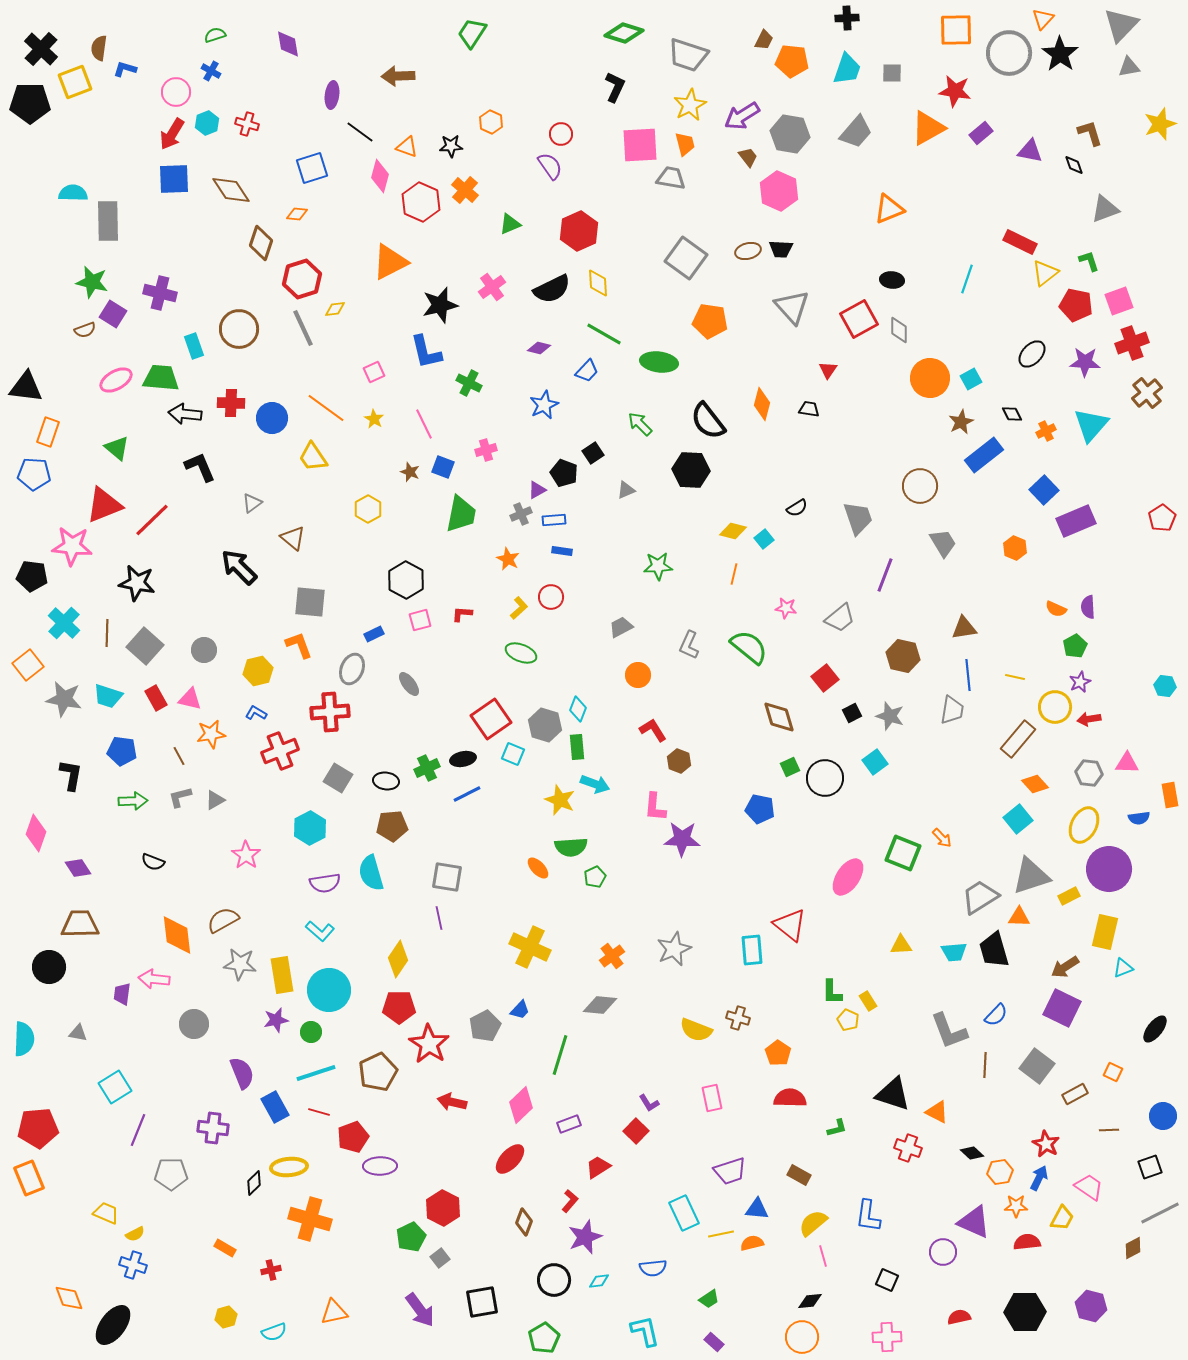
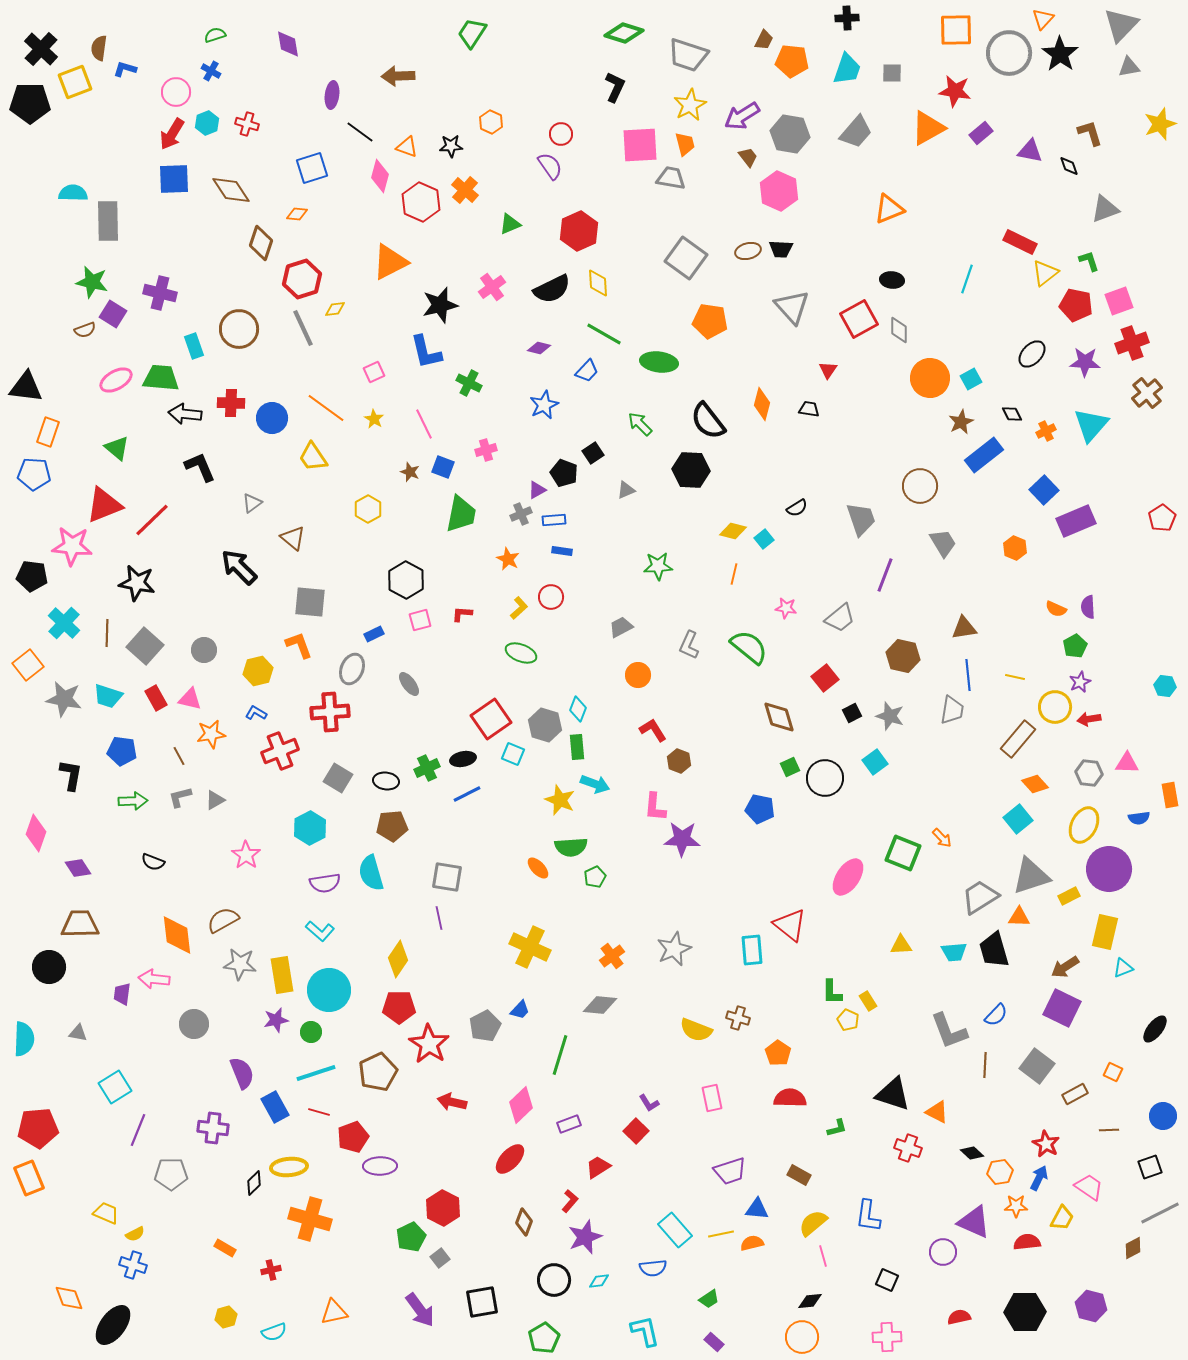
black diamond at (1074, 165): moved 5 px left, 1 px down
gray trapezoid at (858, 518): moved 3 px right, 1 px down
cyan rectangle at (684, 1213): moved 9 px left, 17 px down; rotated 16 degrees counterclockwise
